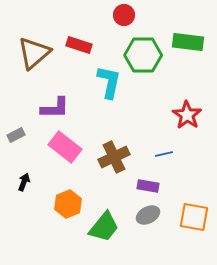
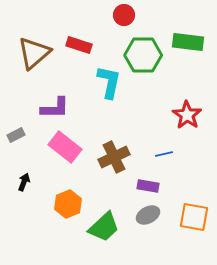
green trapezoid: rotated 8 degrees clockwise
